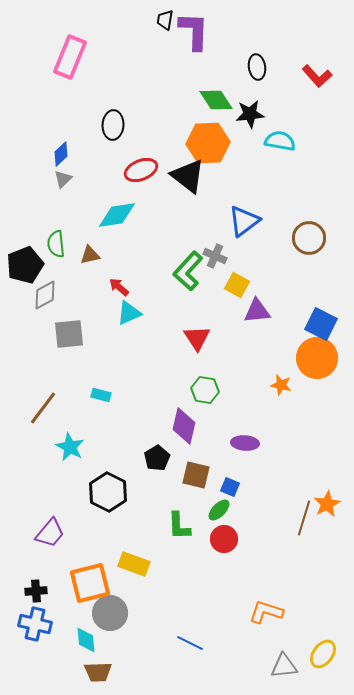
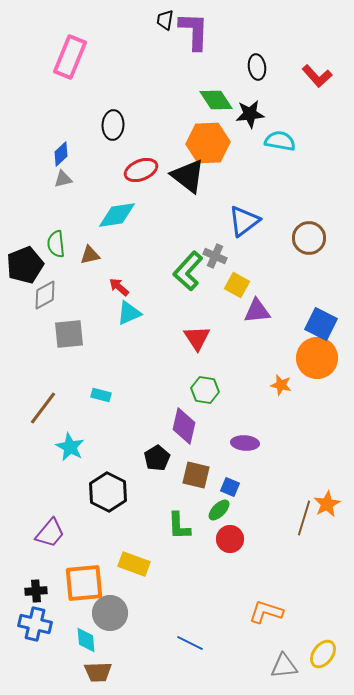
gray triangle at (63, 179): rotated 30 degrees clockwise
red circle at (224, 539): moved 6 px right
orange square at (90, 583): moved 6 px left; rotated 9 degrees clockwise
